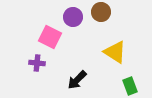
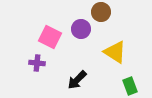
purple circle: moved 8 px right, 12 px down
